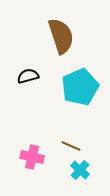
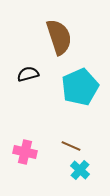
brown semicircle: moved 2 px left, 1 px down
black semicircle: moved 2 px up
pink cross: moved 7 px left, 5 px up
